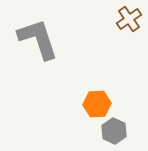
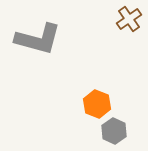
gray L-shape: rotated 123 degrees clockwise
orange hexagon: rotated 24 degrees clockwise
